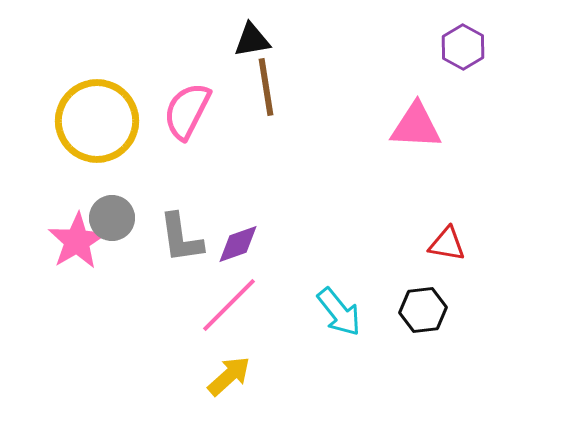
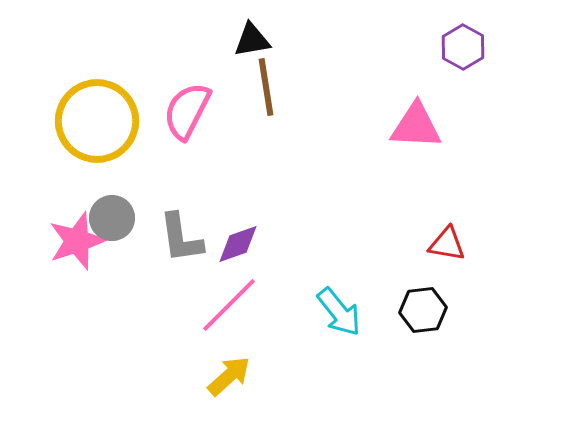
pink star: rotated 12 degrees clockwise
